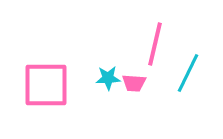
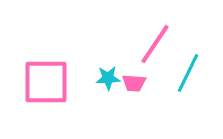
pink line: rotated 21 degrees clockwise
pink square: moved 3 px up
